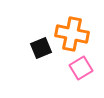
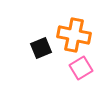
orange cross: moved 2 px right, 1 px down
